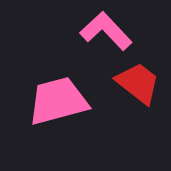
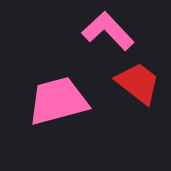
pink L-shape: moved 2 px right
